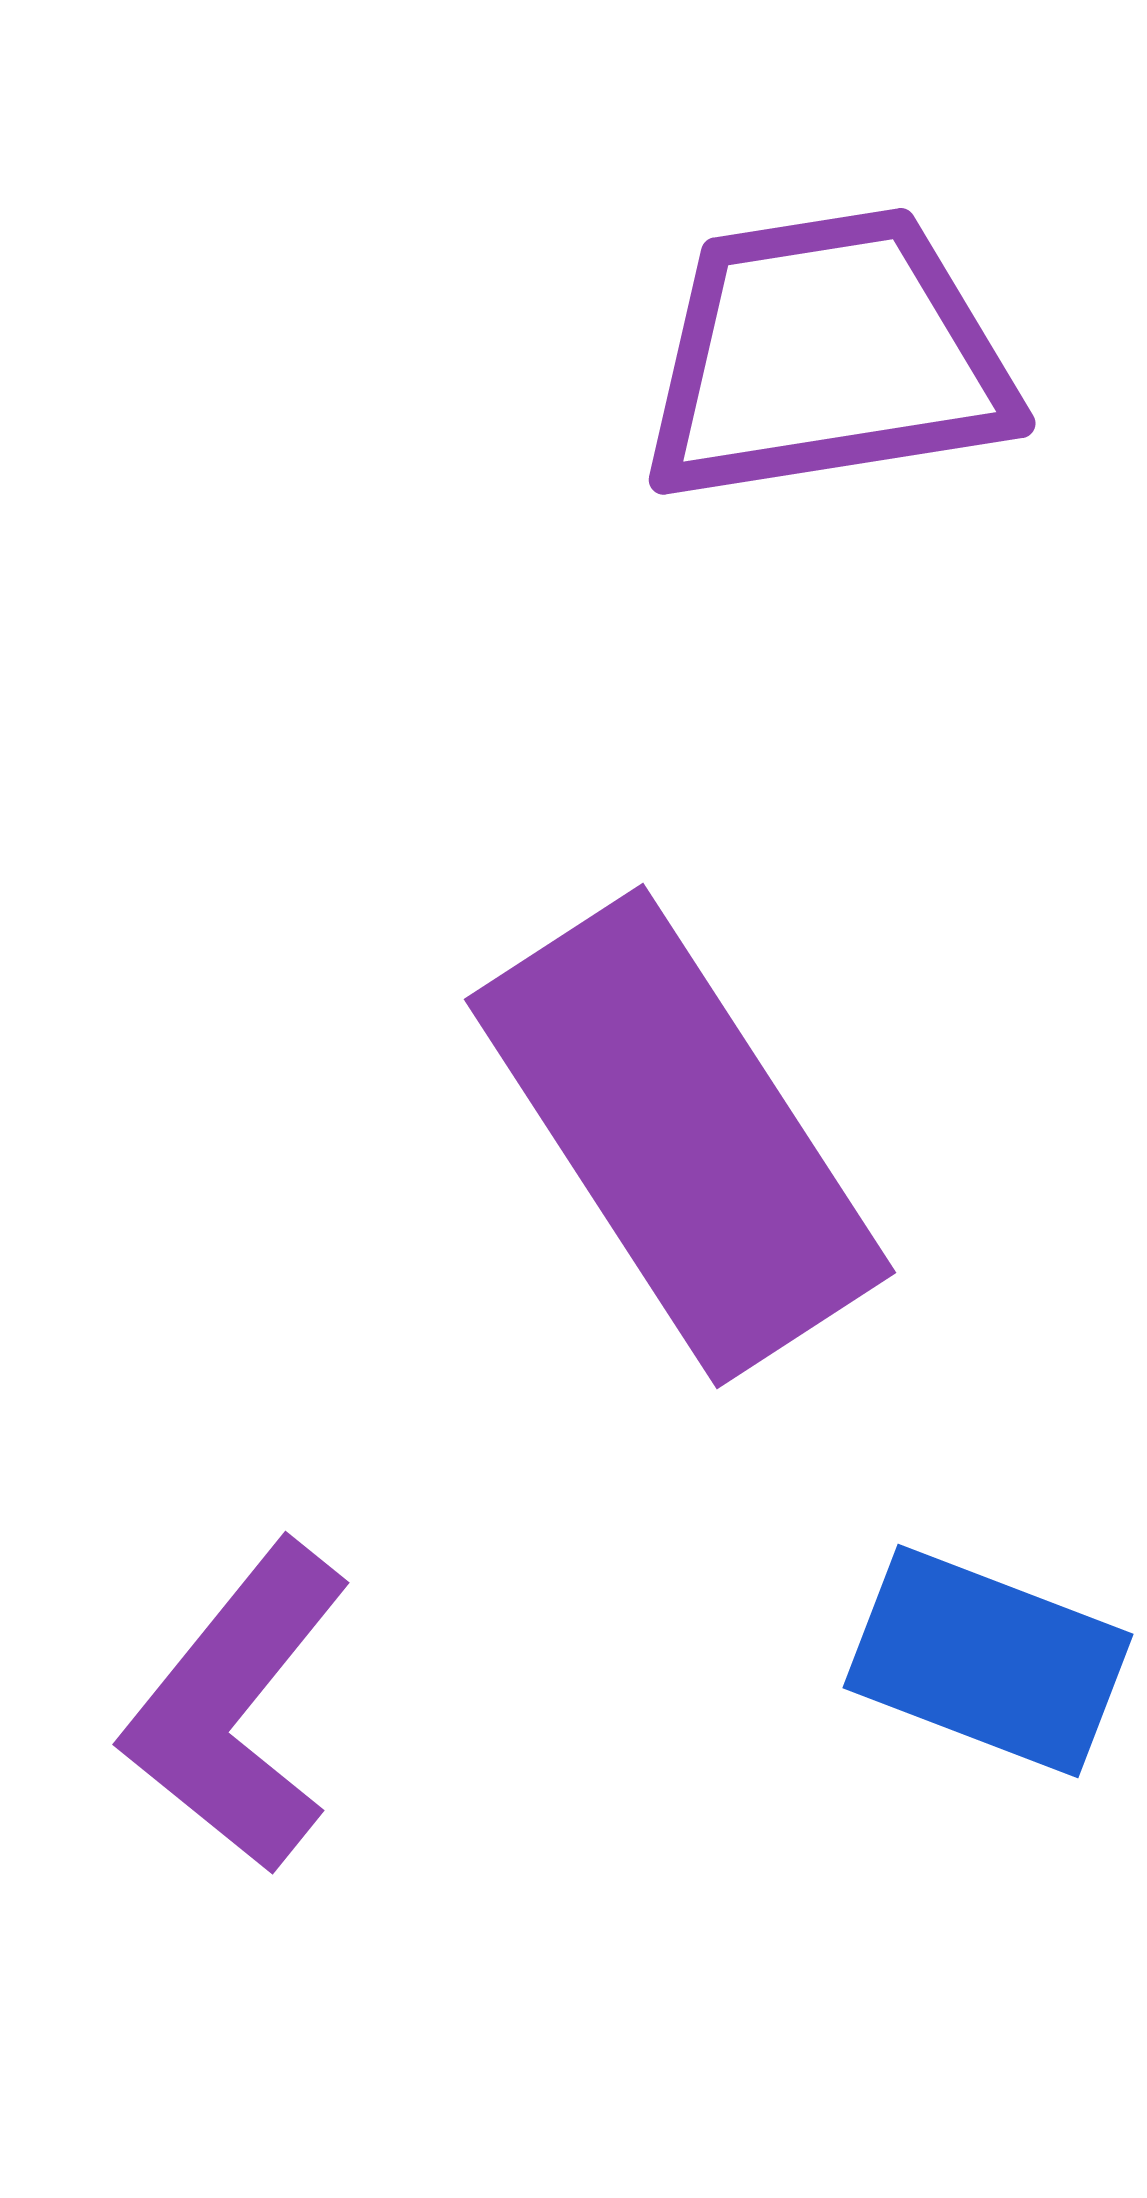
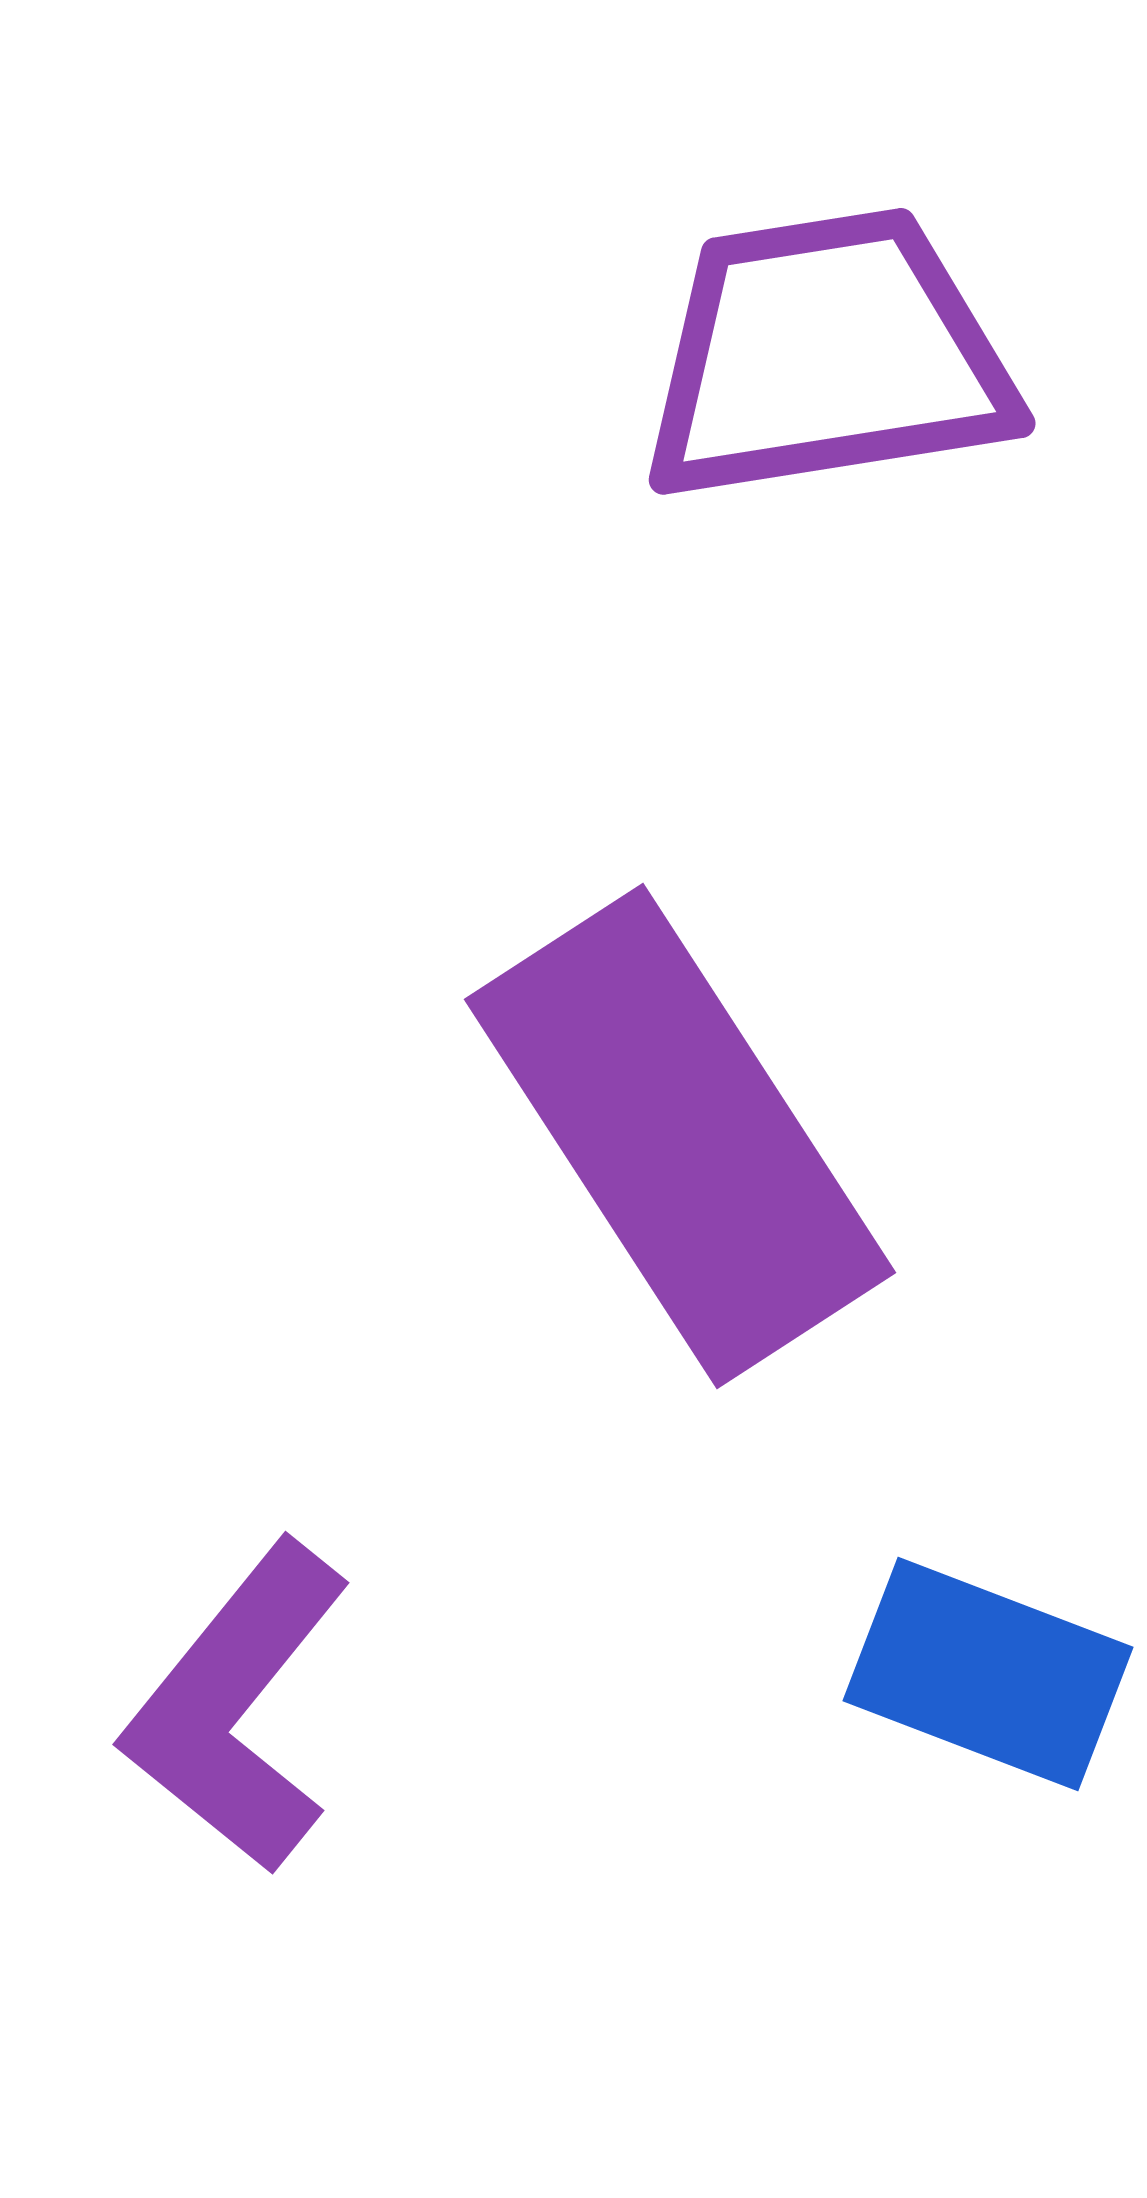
blue rectangle: moved 13 px down
